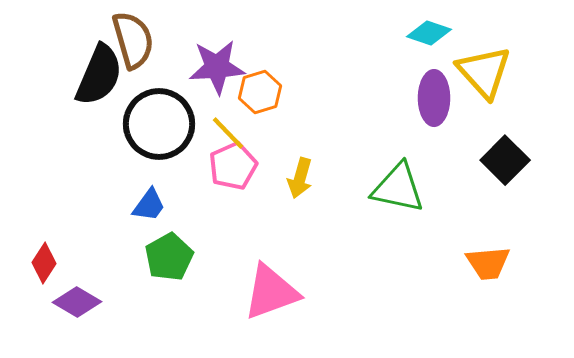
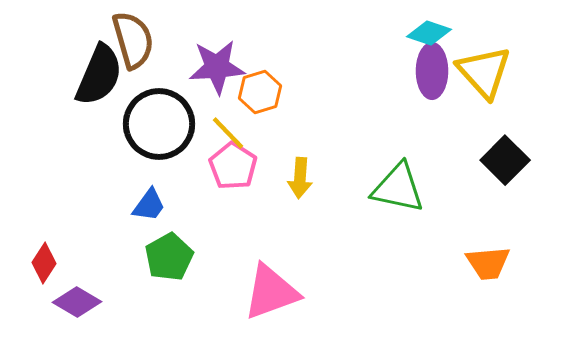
purple ellipse: moved 2 px left, 27 px up
pink pentagon: rotated 15 degrees counterclockwise
yellow arrow: rotated 12 degrees counterclockwise
